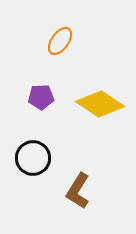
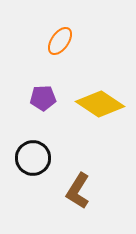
purple pentagon: moved 2 px right, 1 px down
